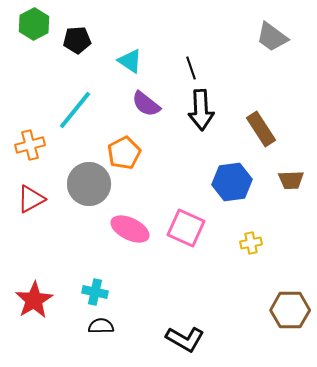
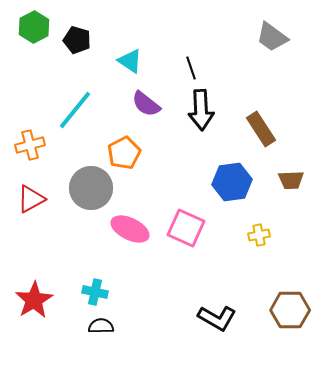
green hexagon: moved 3 px down
black pentagon: rotated 20 degrees clockwise
gray circle: moved 2 px right, 4 px down
yellow cross: moved 8 px right, 8 px up
black L-shape: moved 32 px right, 21 px up
